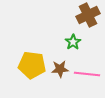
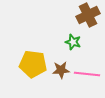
green star: rotated 21 degrees counterclockwise
yellow pentagon: moved 1 px right, 1 px up
brown star: moved 1 px right, 1 px down
